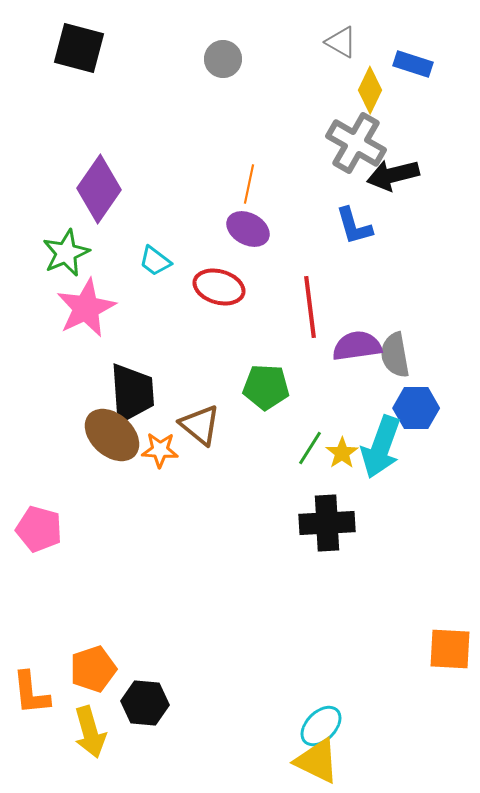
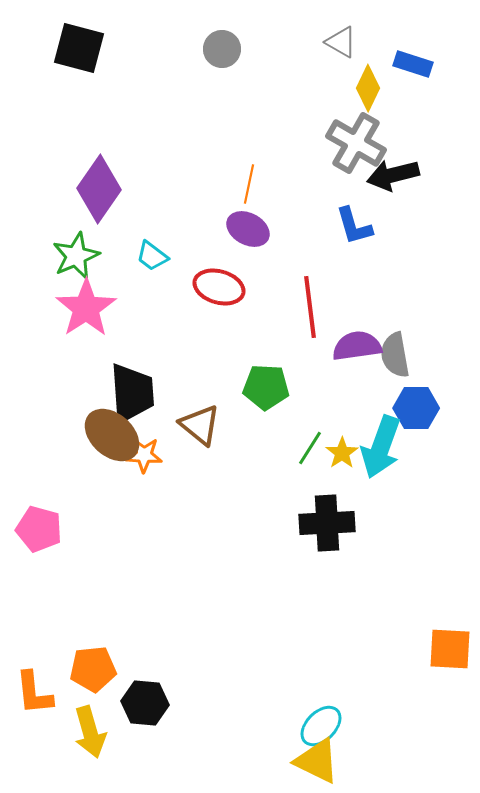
gray circle: moved 1 px left, 10 px up
yellow diamond: moved 2 px left, 2 px up
green star: moved 10 px right, 3 px down
cyan trapezoid: moved 3 px left, 5 px up
pink star: rotated 8 degrees counterclockwise
orange star: moved 16 px left, 5 px down
orange pentagon: rotated 12 degrees clockwise
orange L-shape: moved 3 px right
